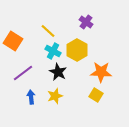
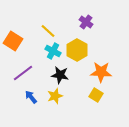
black star: moved 2 px right, 3 px down; rotated 18 degrees counterclockwise
blue arrow: rotated 32 degrees counterclockwise
